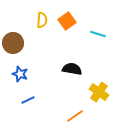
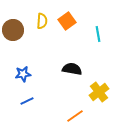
yellow semicircle: moved 1 px down
cyan line: rotated 63 degrees clockwise
brown circle: moved 13 px up
blue star: moved 3 px right; rotated 28 degrees counterclockwise
yellow cross: rotated 18 degrees clockwise
blue line: moved 1 px left, 1 px down
